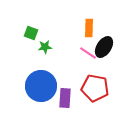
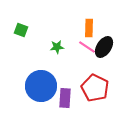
green square: moved 10 px left, 3 px up
green star: moved 12 px right
pink line: moved 1 px left, 6 px up
red pentagon: rotated 16 degrees clockwise
